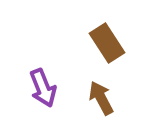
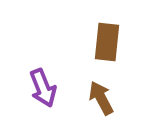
brown rectangle: moved 1 px up; rotated 39 degrees clockwise
